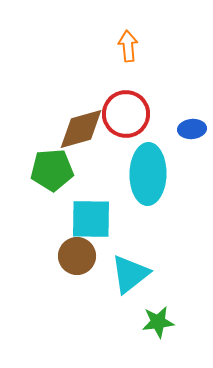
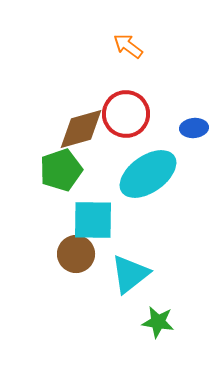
orange arrow: rotated 48 degrees counterclockwise
blue ellipse: moved 2 px right, 1 px up
green pentagon: moved 9 px right; rotated 15 degrees counterclockwise
cyan ellipse: rotated 54 degrees clockwise
cyan square: moved 2 px right, 1 px down
brown circle: moved 1 px left, 2 px up
green star: rotated 16 degrees clockwise
